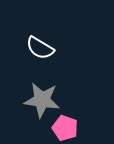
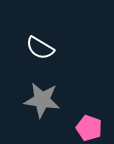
pink pentagon: moved 24 px right
